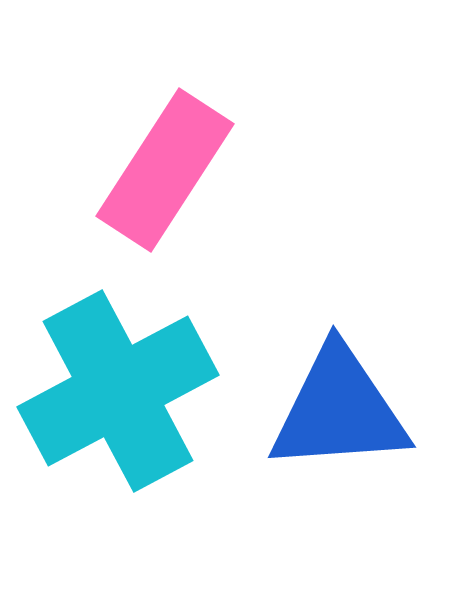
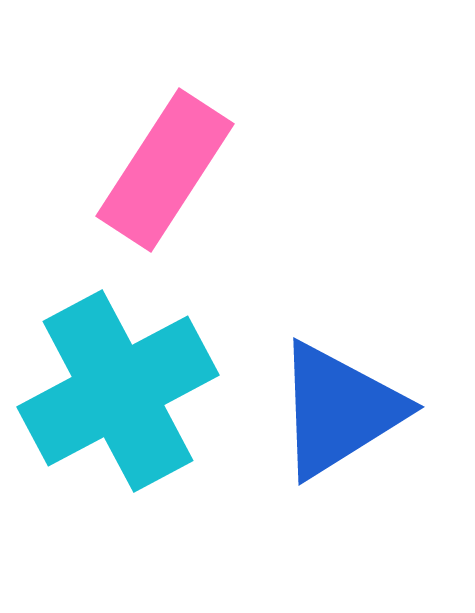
blue triangle: rotated 28 degrees counterclockwise
